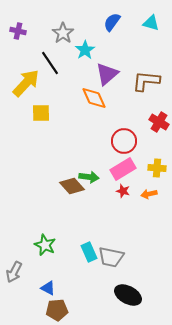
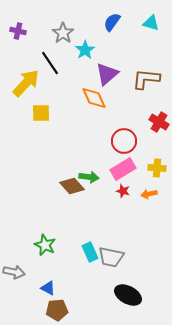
brown L-shape: moved 2 px up
cyan rectangle: moved 1 px right
gray arrow: rotated 105 degrees counterclockwise
